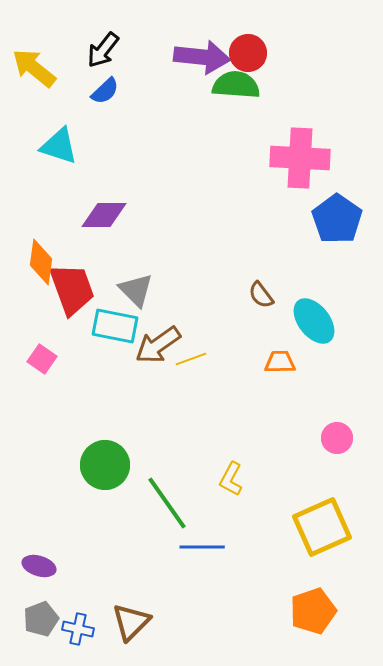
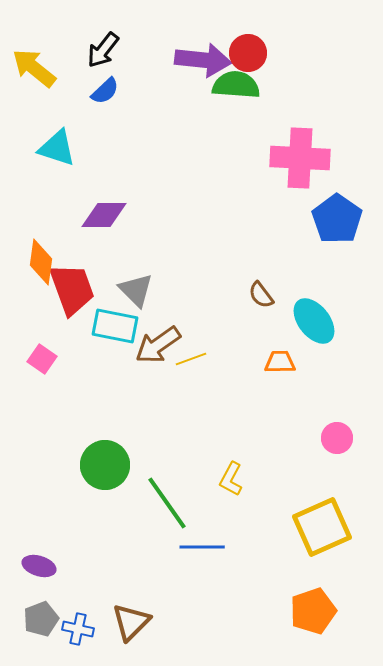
purple arrow: moved 1 px right, 3 px down
cyan triangle: moved 2 px left, 2 px down
